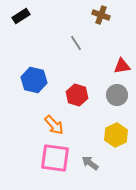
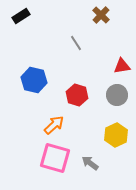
brown cross: rotated 24 degrees clockwise
orange arrow: rotated 90 degrees counterclockwise
pink square: rotated 8 degrees clockwise
